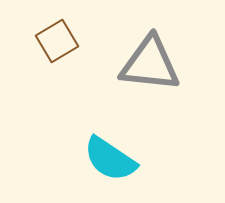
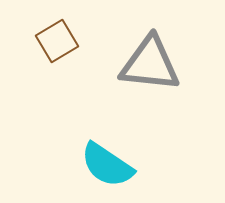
cyan semicircle: moved 3 px left, 6 px down
